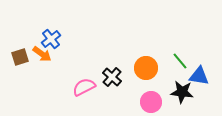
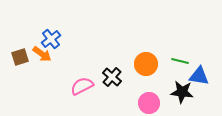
green line: rotated 36 degrees counterclockwise
orange circle: moved 4 px up
pink semicircle: moved 2 px left, 1 px up
pink circle: moved 2 px left, 1 px down
